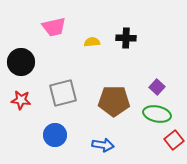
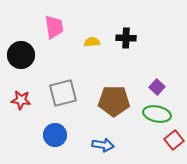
pink trapezoid: rotated 85 degrees counterclockwise
black circle: moved 7 px up
